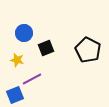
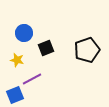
black pentagon: moved 1 px left; rotated 25 degrees clockwise
